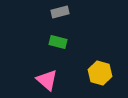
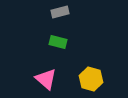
yellow hexagon: moved 9 px left, 6 px down
pink triangle: moved 1 px left, 1 px up
